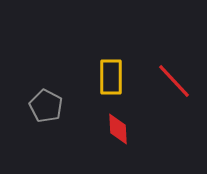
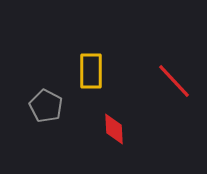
yellow rectangle: moved 20 px left, 6 px up
red diamond: moved 4 px left
